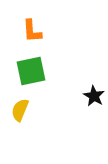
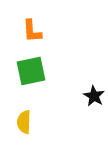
yellow semicircle: moved 4 px right, 12 px down; rotated 20 degrees counterclockwise
